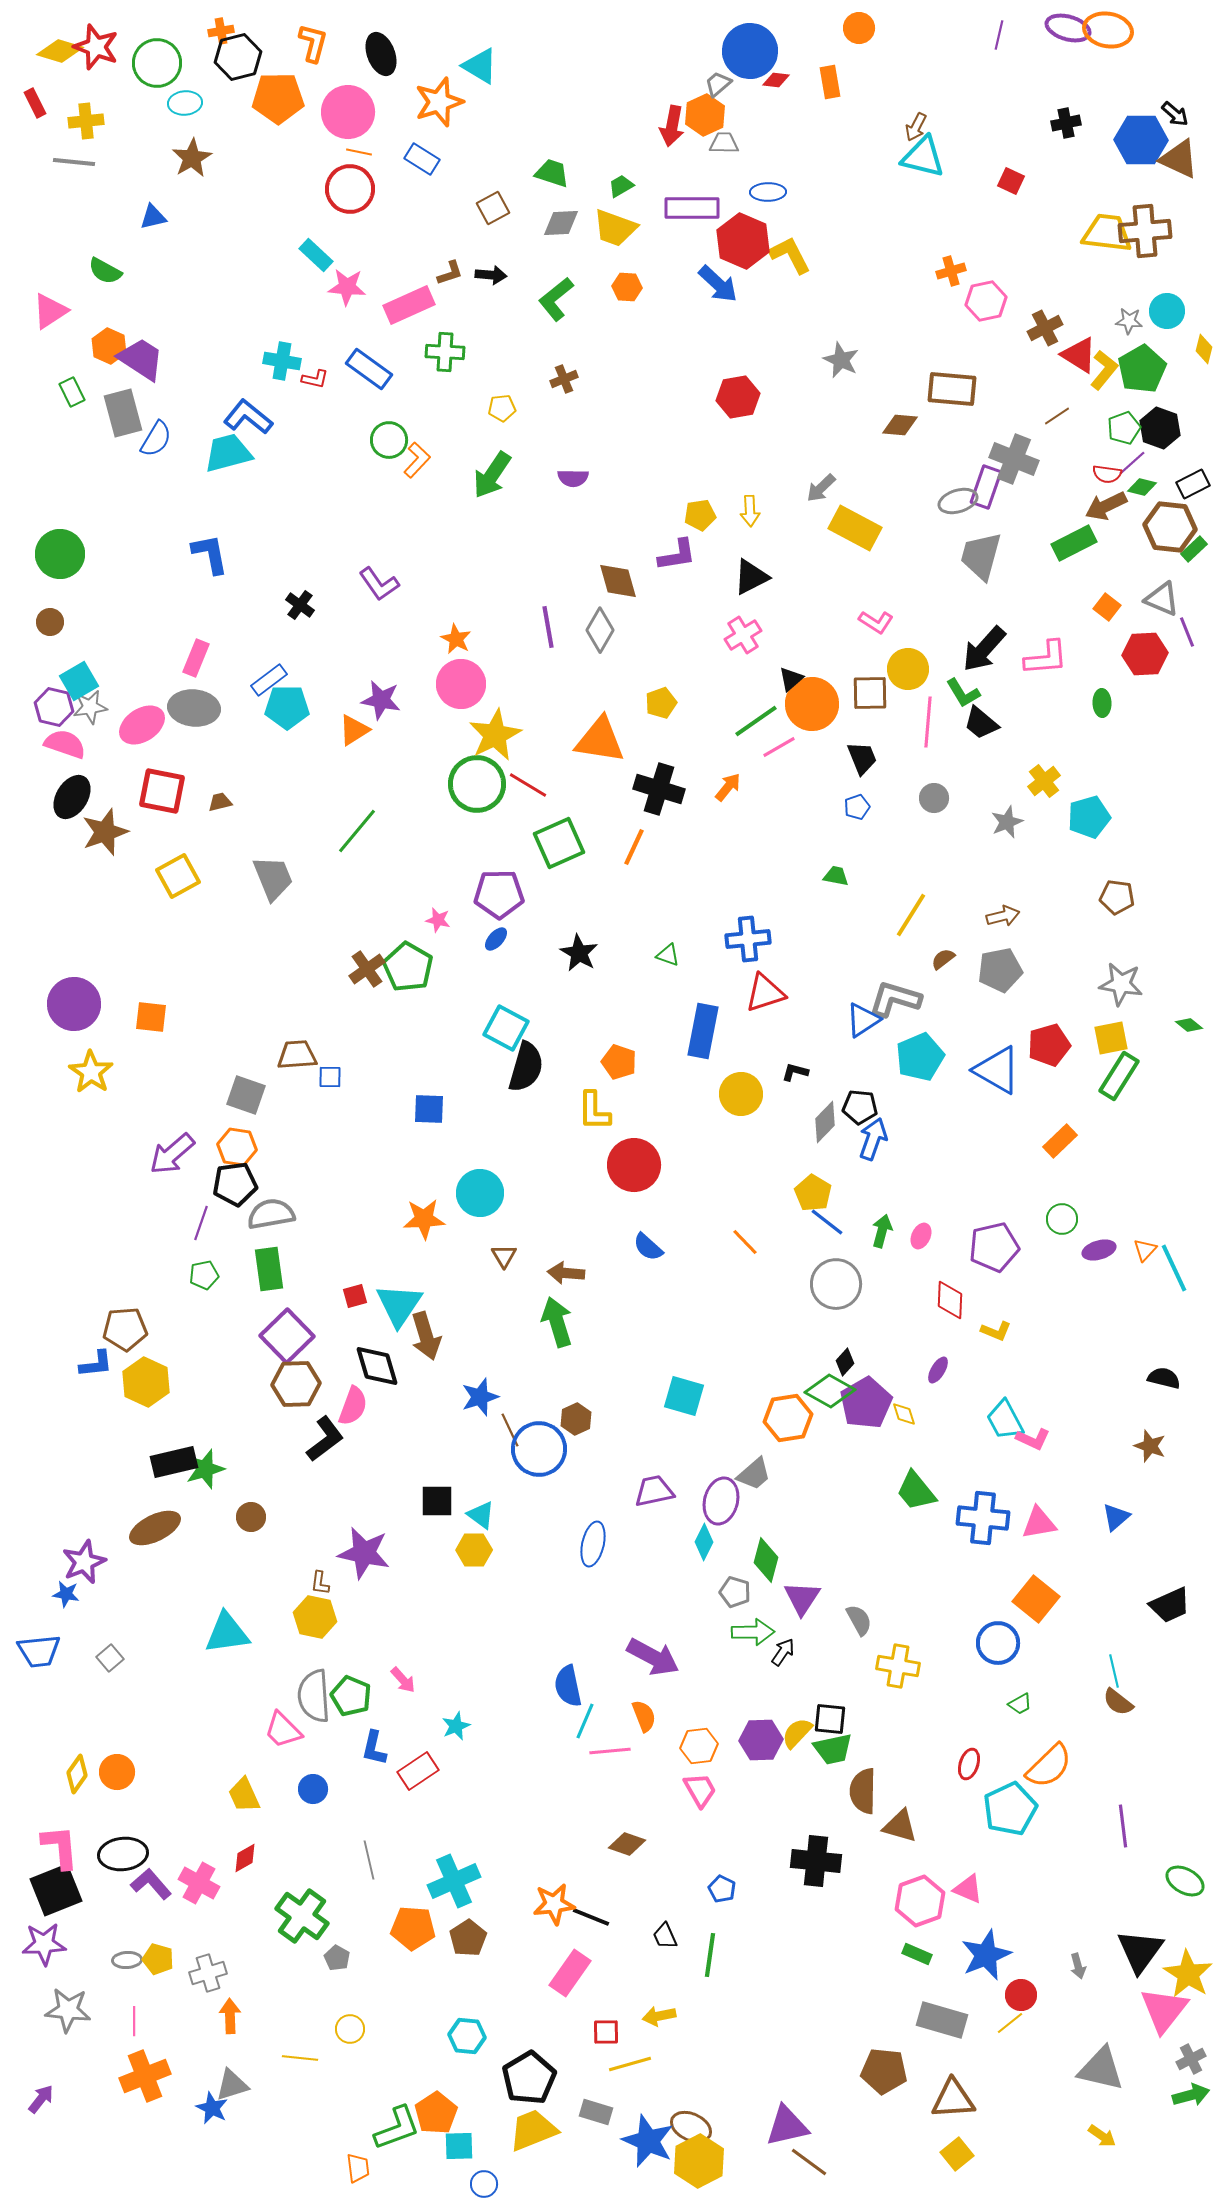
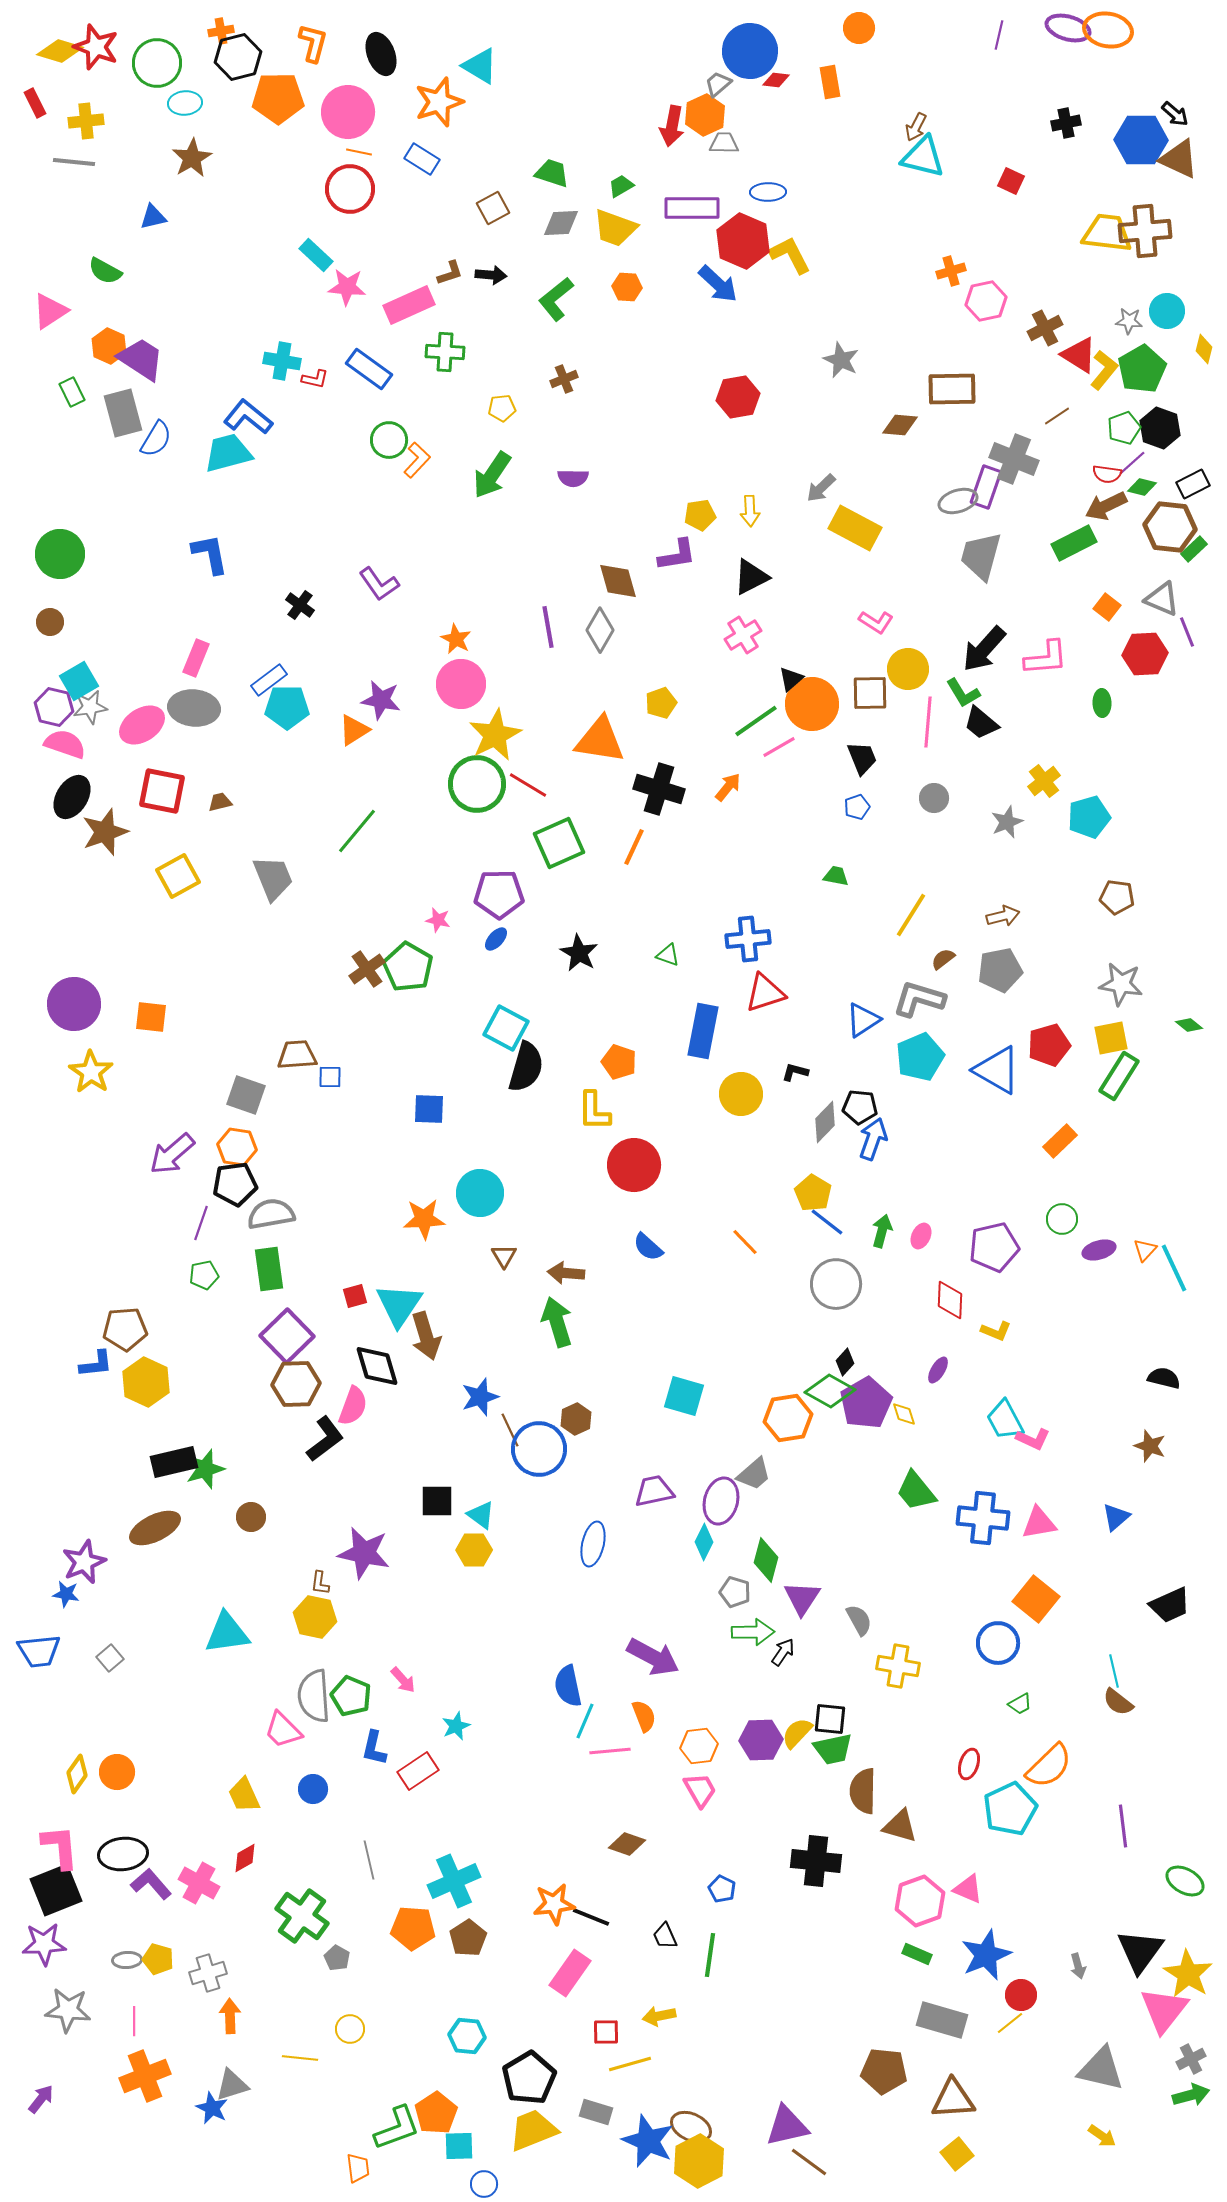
brown rectangle at (952, 389): rotated 6 degrees counterclockwise
gray L-shape at (895, 999): moved 24 px right
